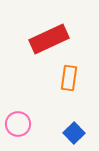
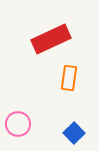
red rectangle: moved 2 px right
